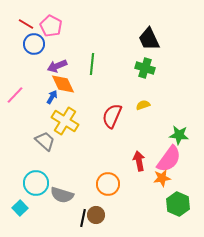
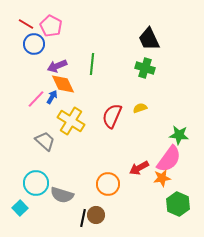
pink line: moved 21 px right, 4 px down
yellow semicircle: moved 3 px left, 3 px down
yellow cross: moved 6 px right
red arrow: moved 7 px down; rotated 108 degrees counterclockwise
